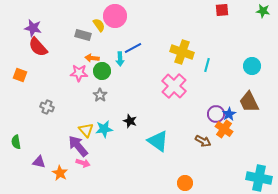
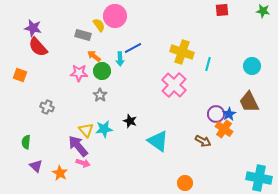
orange arrow: moved 2 px right, 2 px up; rotated 32 degrees clockwise
cyan line: moved 1 px right, 1 px up
pink cross: moved 1 px up
green semicircle: moved 10 px right; rotated 16 degrees clockwise
purple triangle: moved 3 px left, 4 px down; rotated 32 degrees clockwise
